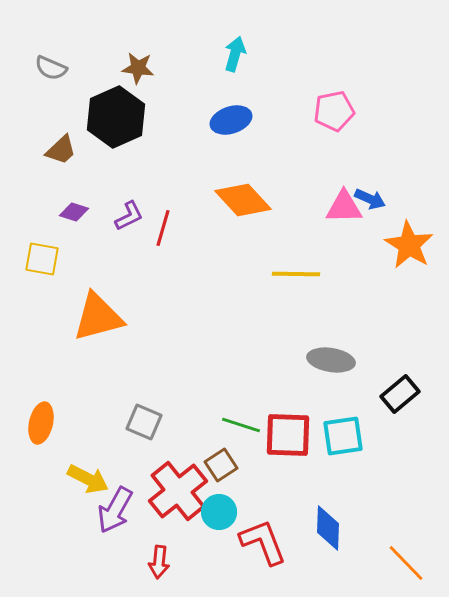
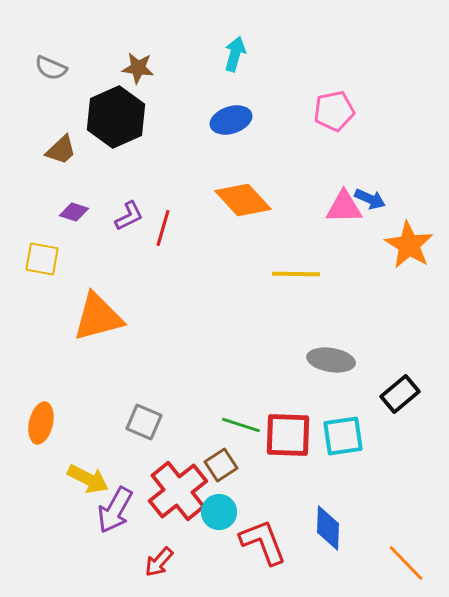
red arrow: rotated 36 degrees clockwise
